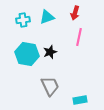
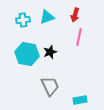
red arrow: moved 2 px down
